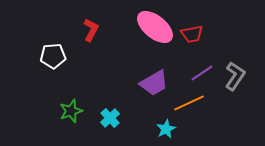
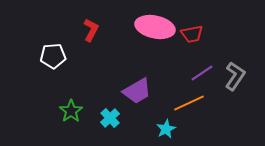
pink ellipse: rotated 27 degrees counterclockwise
purple trapezoid: moved 17 px left, 8 px down
green star: rotated 15 degrees counterclockwise
